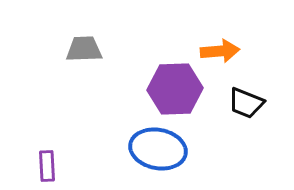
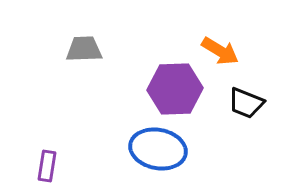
orange arrow: rotated 36 degrees clockwise
purple rectangle: rotated 12 degrees clockwise
